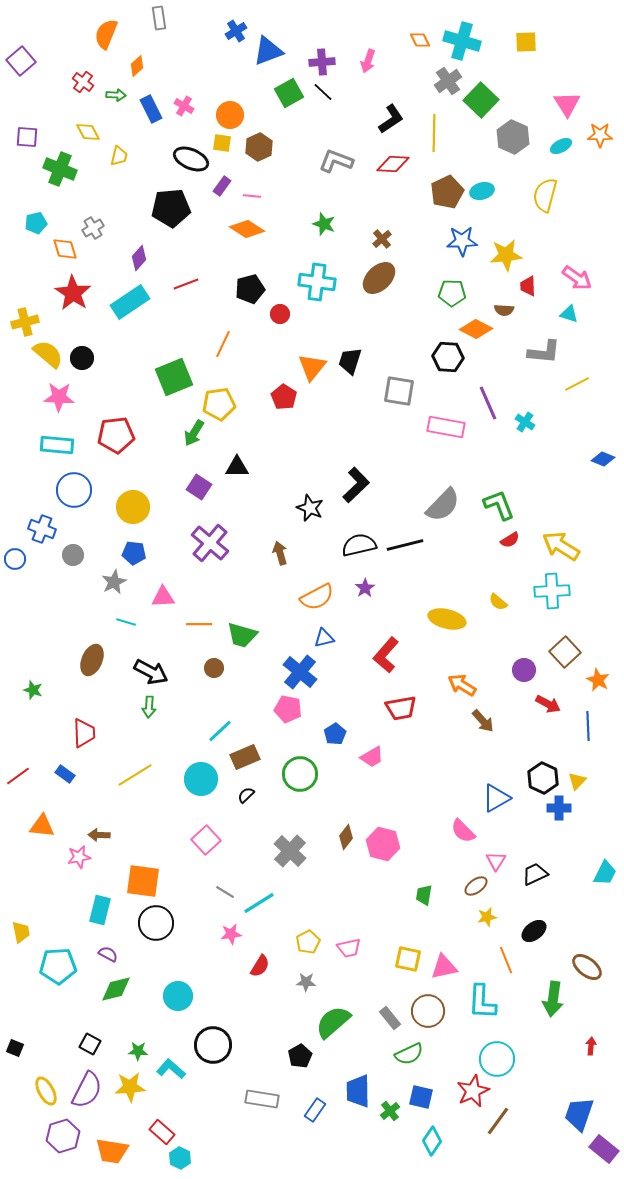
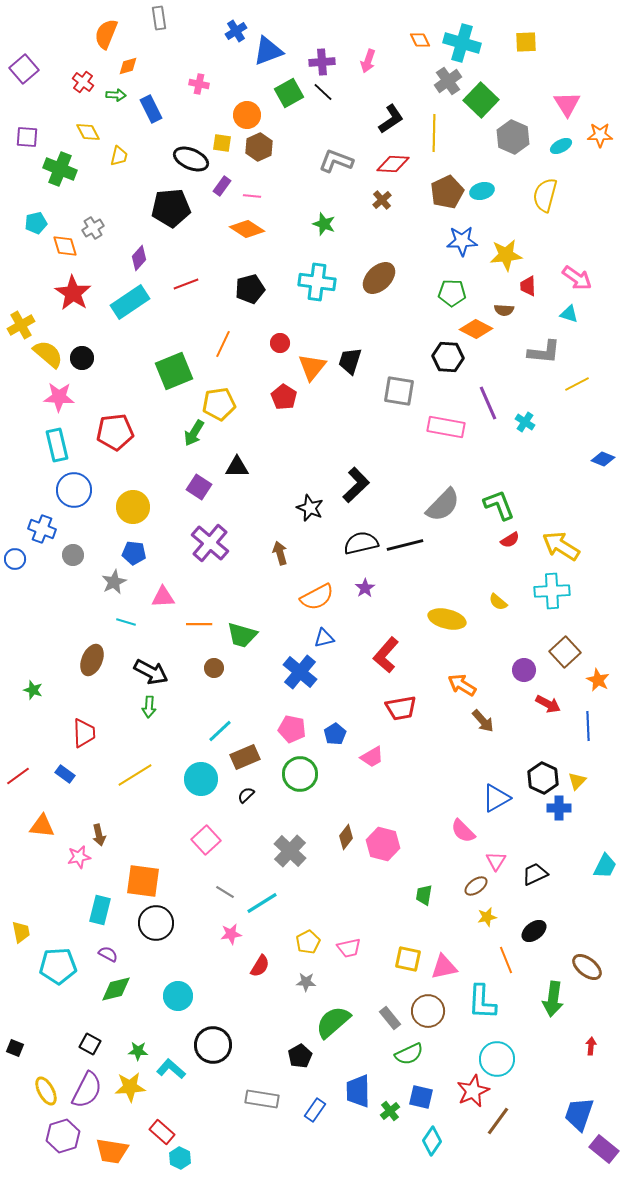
cyan cross at (462, 41): moved 2 px down
purple square at (21, 61): moved 3 px right, 8 px down
orange diamond at (137, 66): moved 9 px left; rotated 25 degrees clockwise
pink cross at (184, 106): moved 15 px right, 22 px up; rotated 18 degrees counterclockwise
orange circle at (230, 115): moved 17 px right
brown cross at (382, 239): moved 39 px up
orange diamond at (65, 249): moved 3 px up
red circle at (280, 314): moved 29 px down
yellow cross at (25, 322): moved 4 px left, 3 px down; rotated 16 degrees counterclockwise
green square at (174, 377): moved 6 px up
red pentagon at (116, 435): moved 1 px left, 3 px up
cyan rectangle at (57, 445): rotated 72 degrees clockwise
black semicircle at (359, 545): moved 2 px right, 2 px up
pink pentagon at (288, 709): moved 4 px right, 20 px down
brown arrow at (99, 835): rotated 105 degrees counterclockwise
cyan trapezoid at (605, 873): moved 7 px up
cyan line at (259, 903): moved 3 px right
